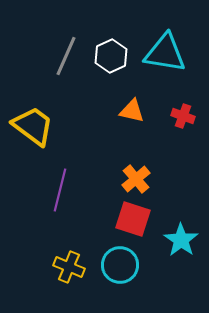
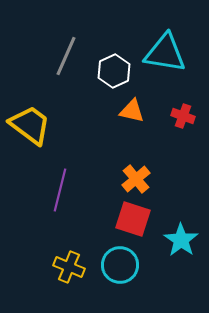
white hexagon: moved 3 px right, 15 px down
yellow trapezoid: moved 3 px left, 1 px up
